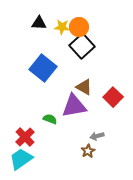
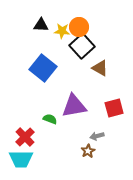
black triangle: moved 2 px right, 2 px down
yellow star: moved 4 px down
brown triangle: moved 16 px right, 19 px up
red square: moved 1 px right, 11 px down; rotated 30 degrees clockwise
cyan trapezoid: rotated 145 degrees counterclockwise
